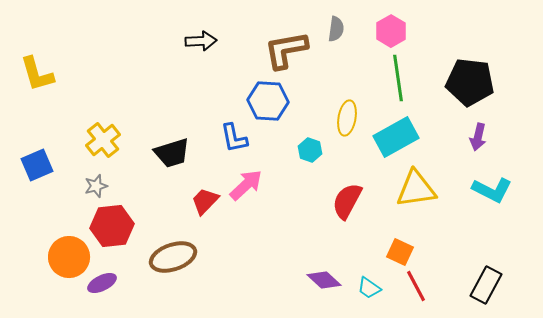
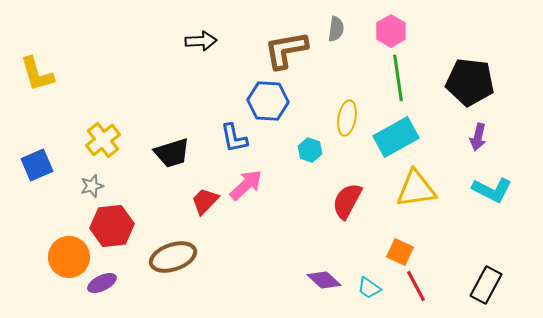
gray star: moved 4 px left
